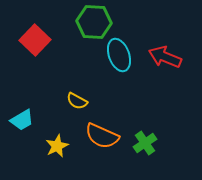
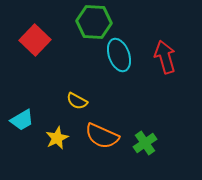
red arrow: rotated 52 degrees clockwise
yellow star: moved 8 px up
